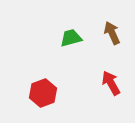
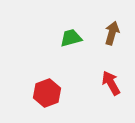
brown arrow: rotated 40 degrees clockwise
red hexagon: moved 4 px right
